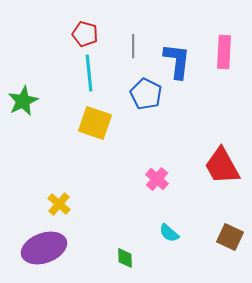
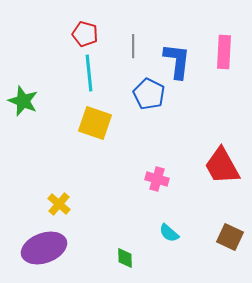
blue pentagon: moved 3 px right
green star: rotated 24 degrees counterclockwise
pink cross: rotated 25 degrees counterclockwise
